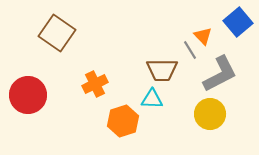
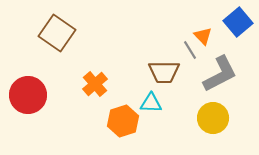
brown trapezoid: moved 2 px right, 2 px down
orange cross: rotated 15 degrees counterclockwise
cyan triangle: moved 1 px left, 4 px down
yellow circle: moved 3 px right, 4 px down
